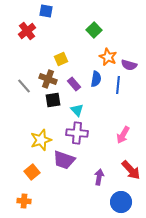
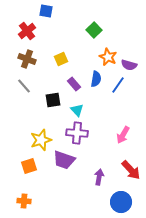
brown cross: moved 21 px left, 20 px up
blue line: rotated 30 degrees clockwise
orange square: moved 3 px left, 6 px up; rotated 21 degrees clockwise
